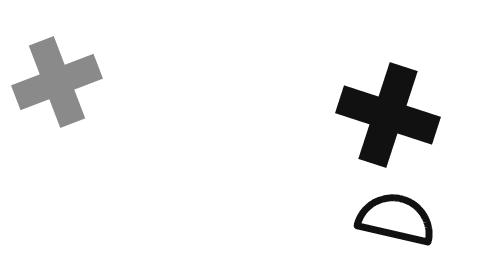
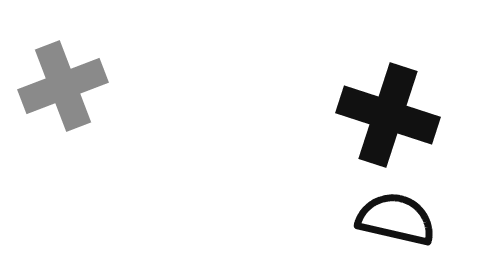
gray cross: moved 6 px right, 4 px down
